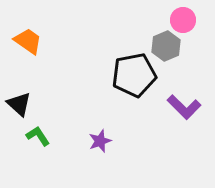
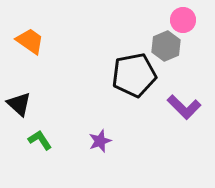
orange trapezoid: moved 2 px right
green L-shape: moved 2 px right, 4 px down
